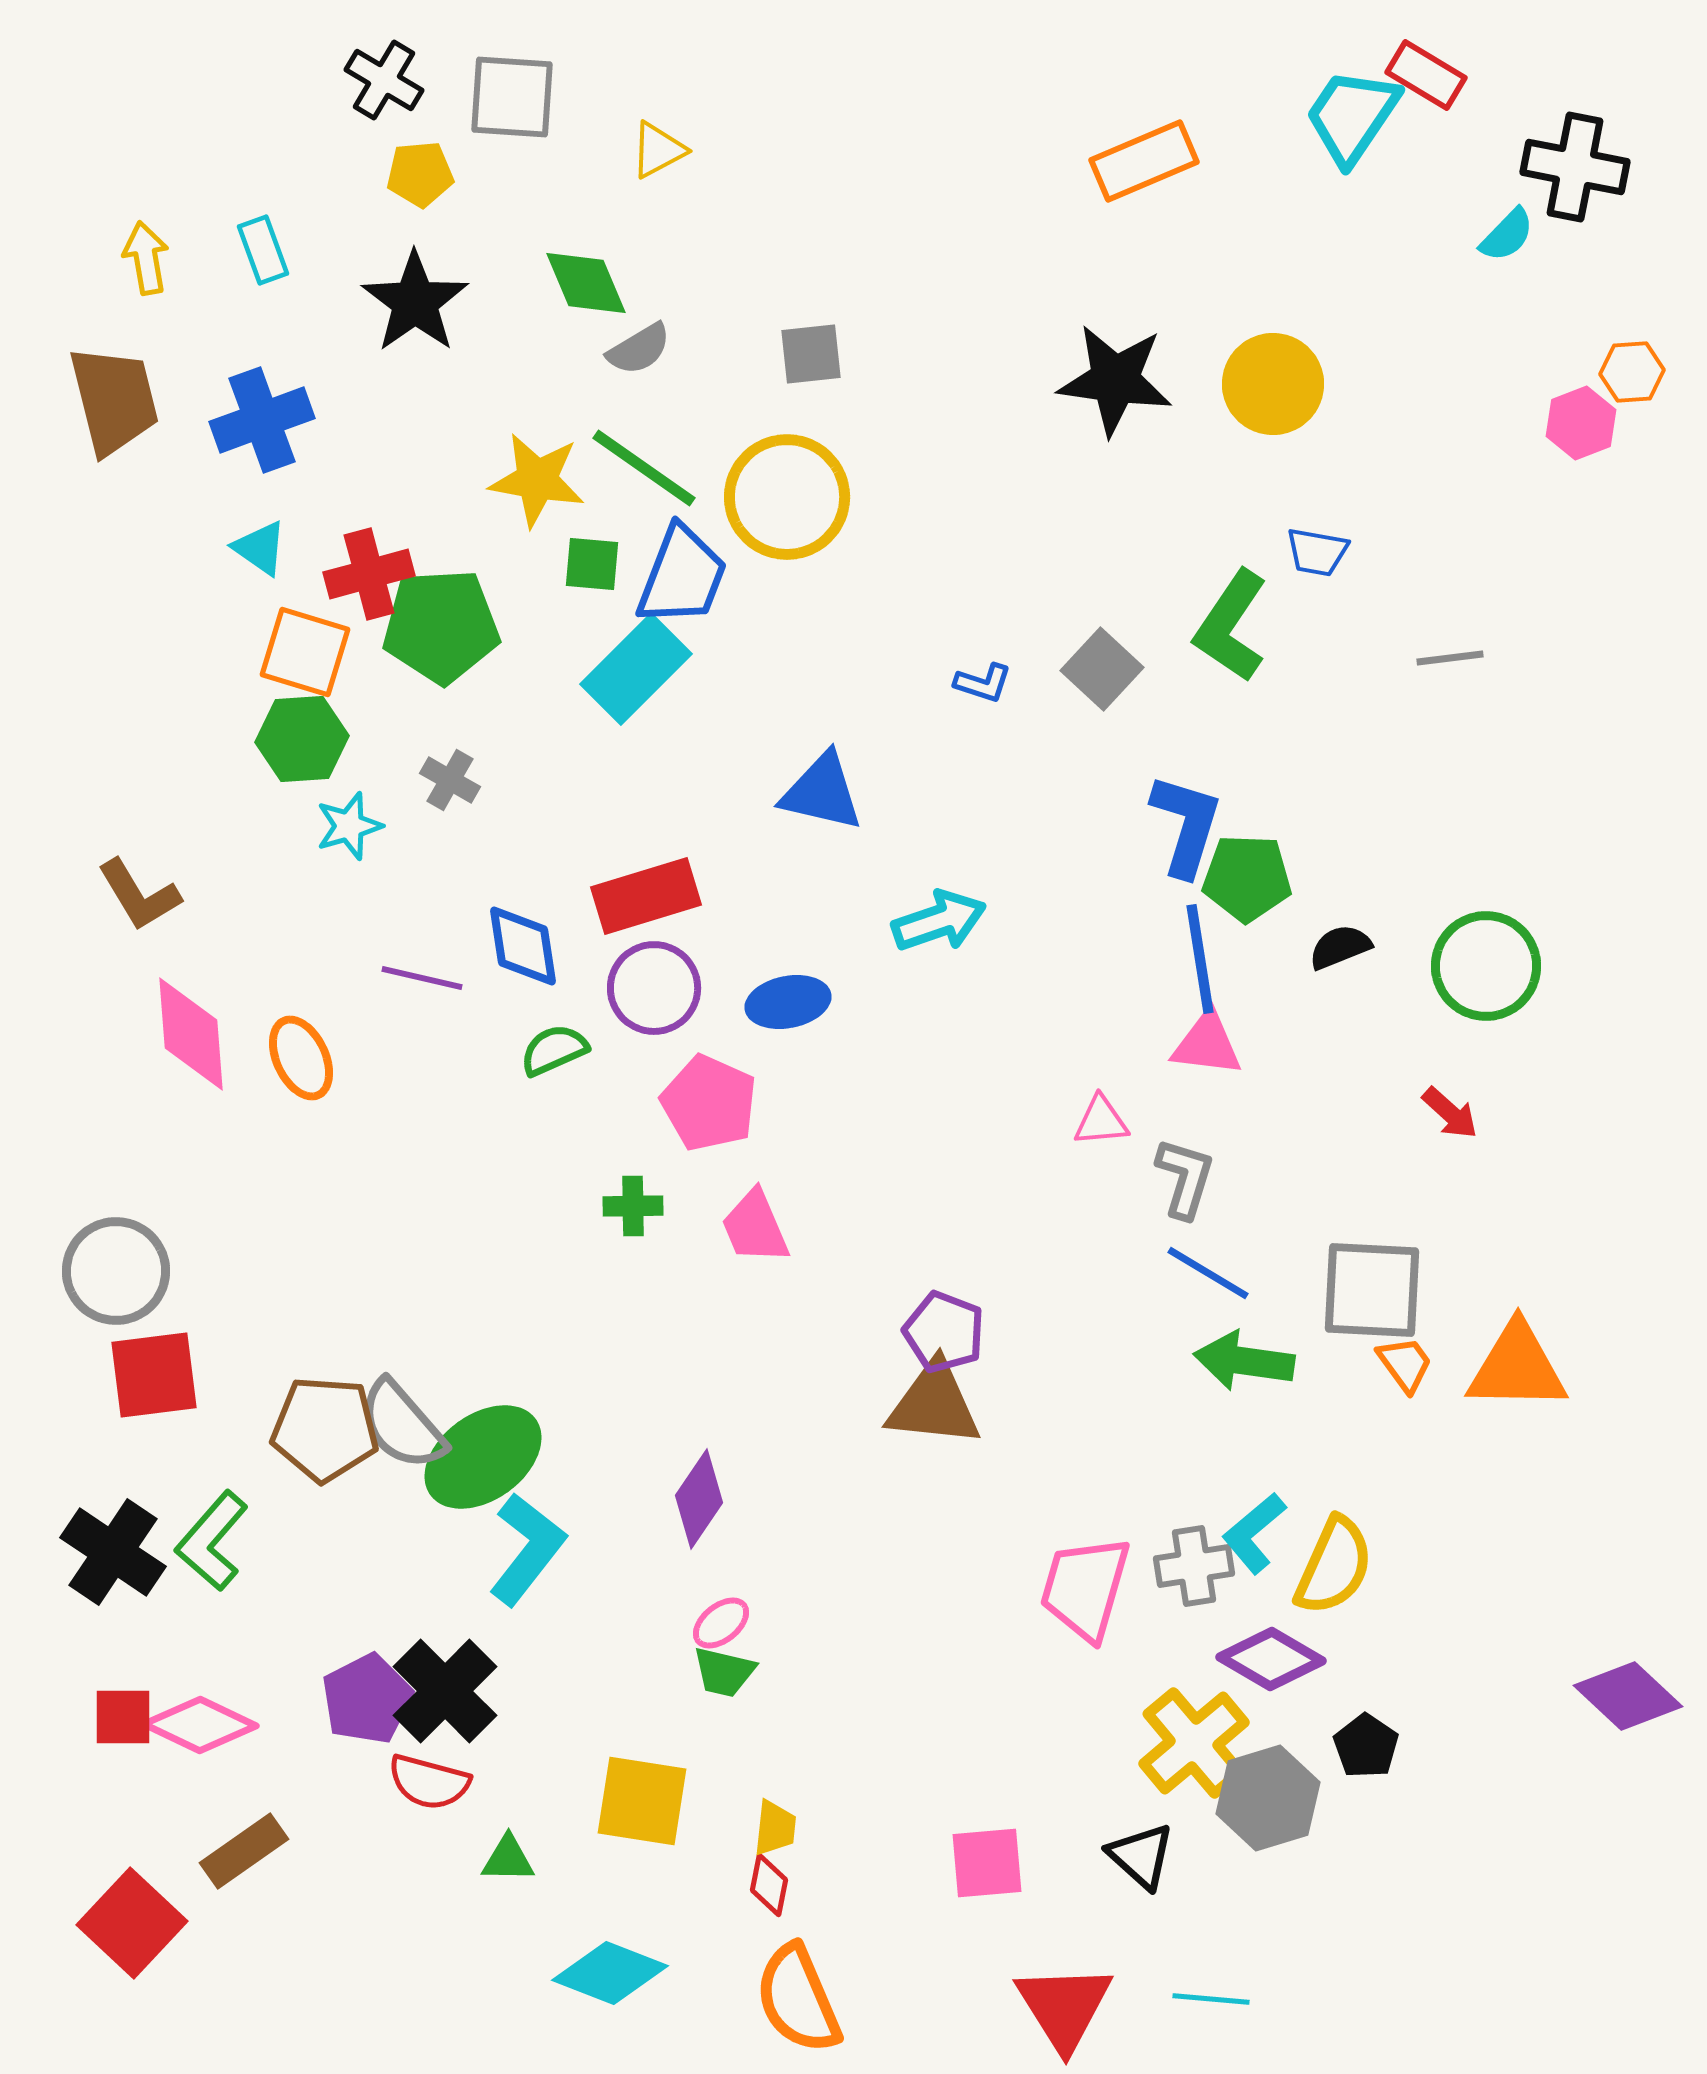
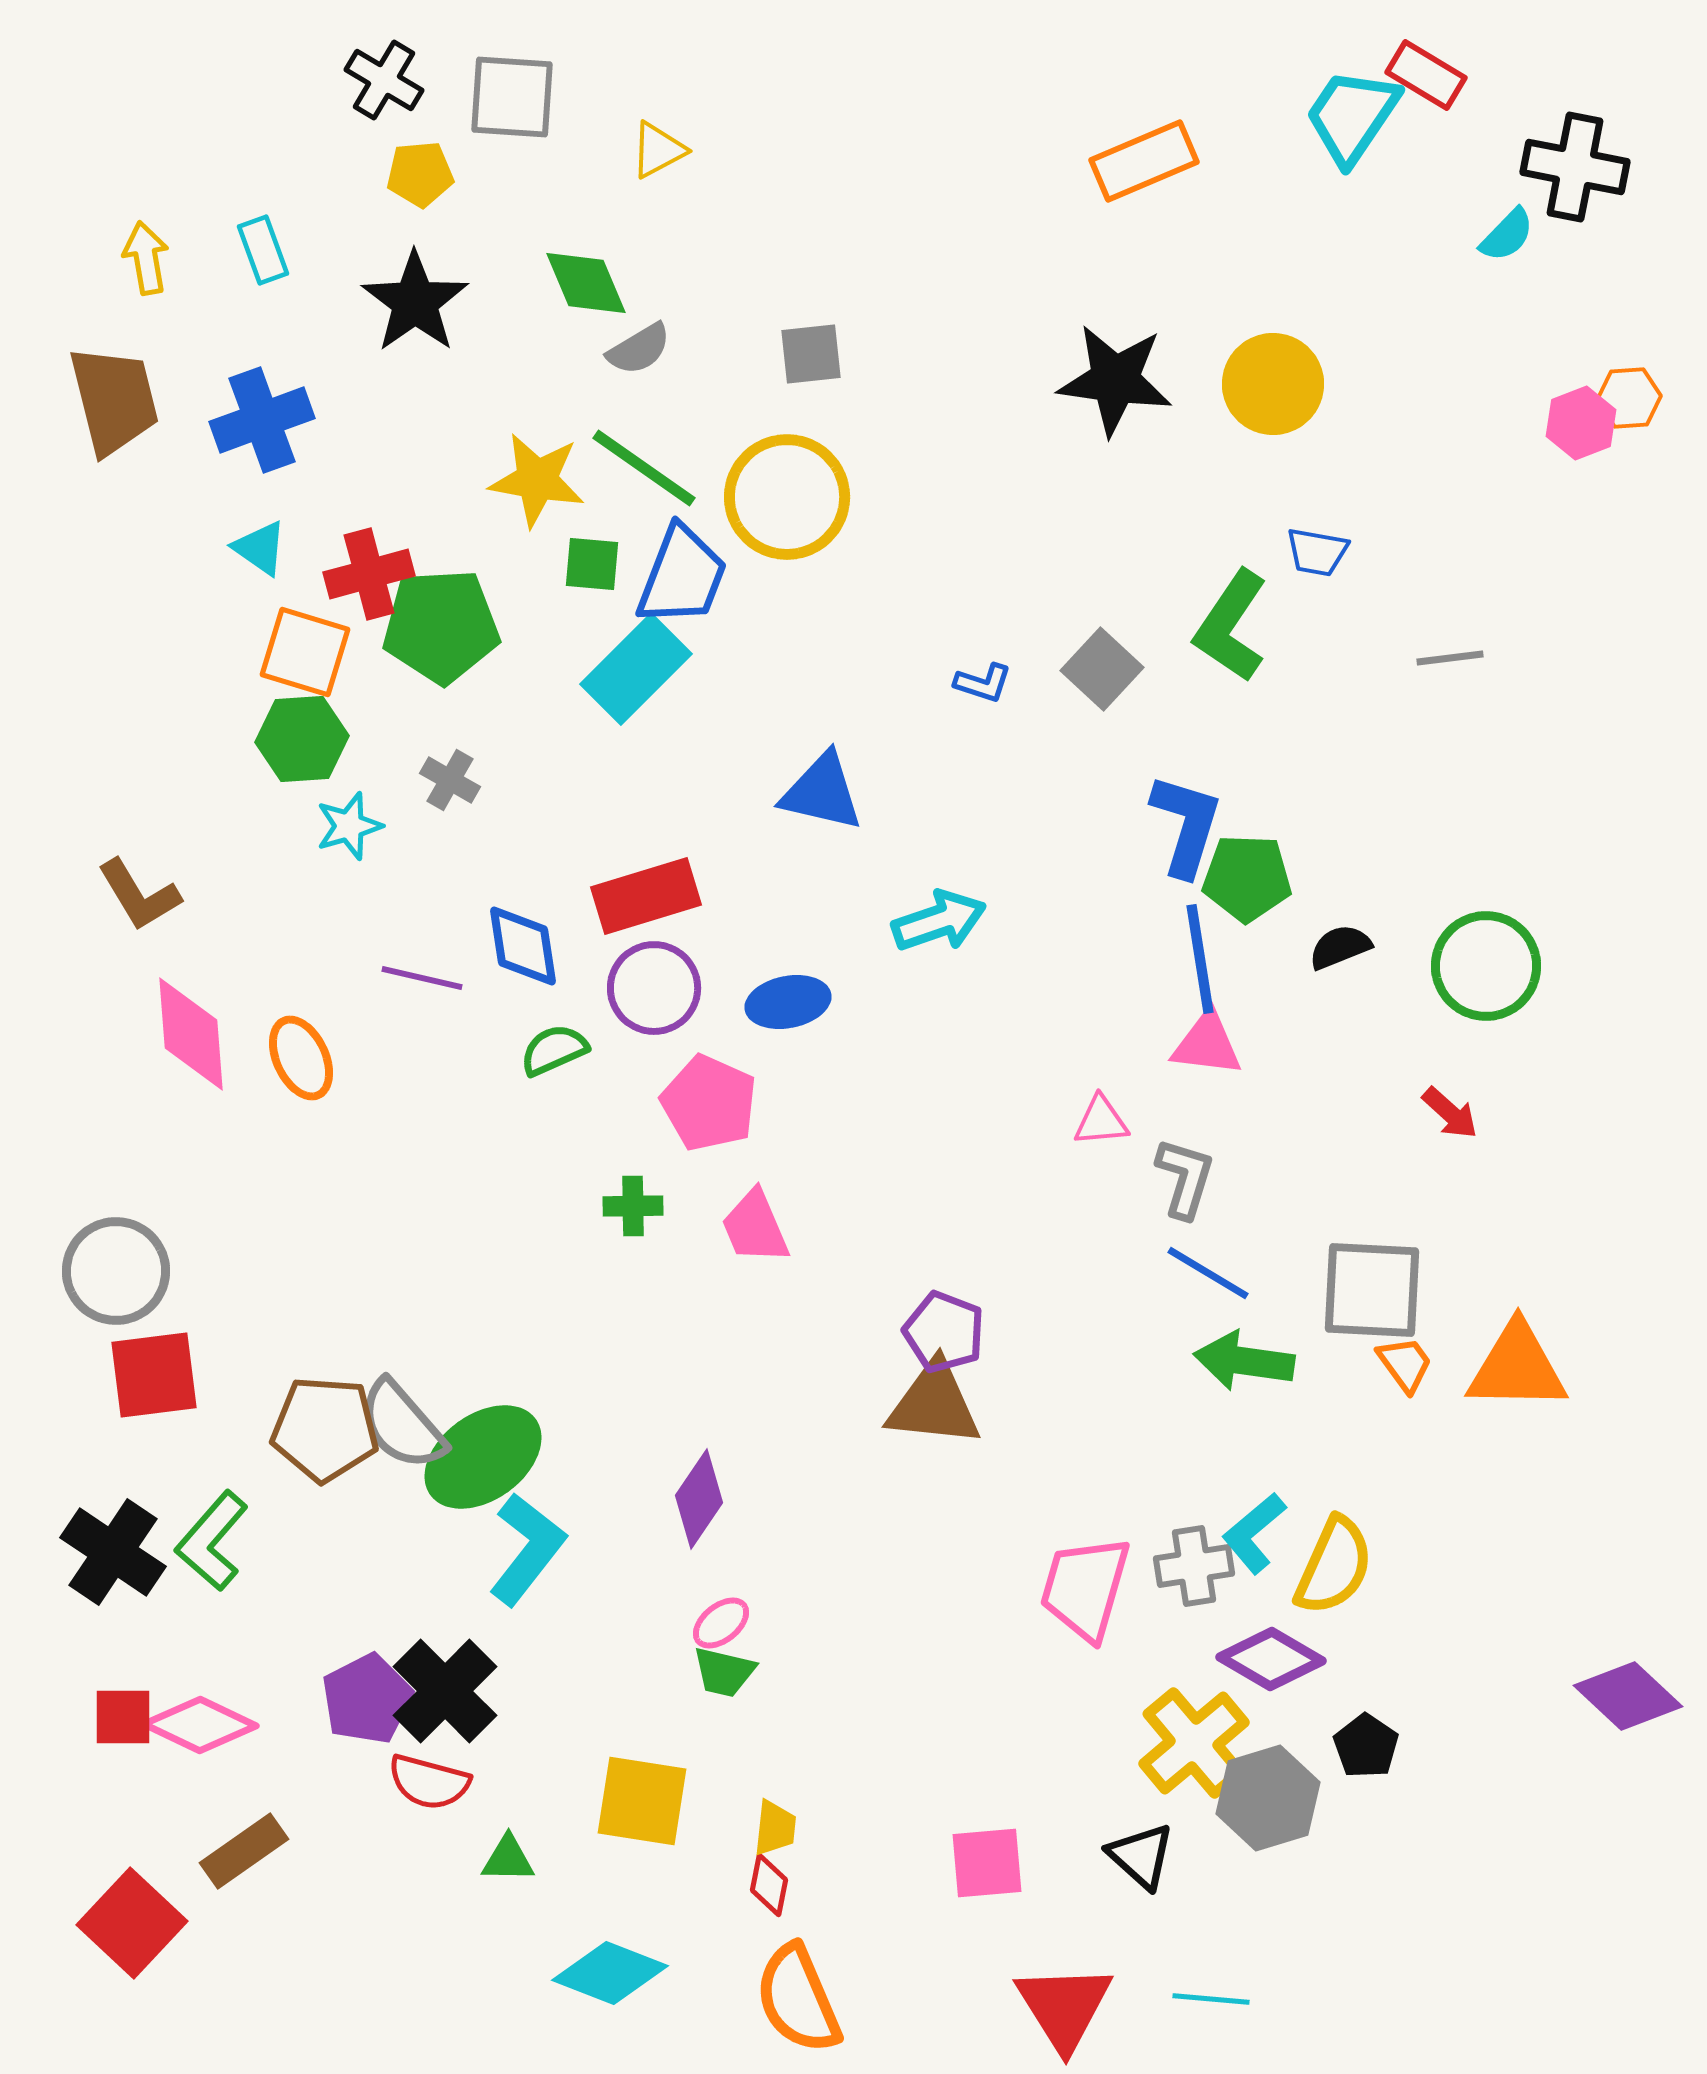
orange hexagon at (1632, 372): moved 3 px left, 26 px down
